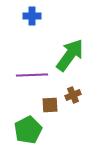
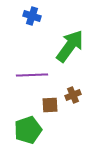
blue cross: rotated 18 degrees clockwise
green arrow: moved 9 px up
green pentagon: rotated 8 degrees clockwise
